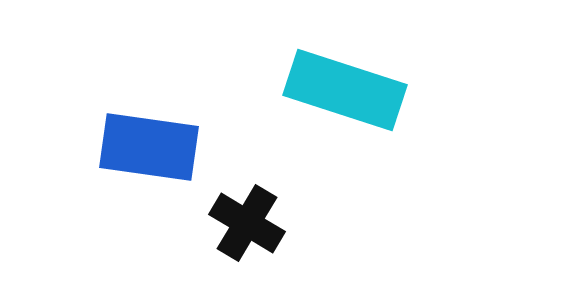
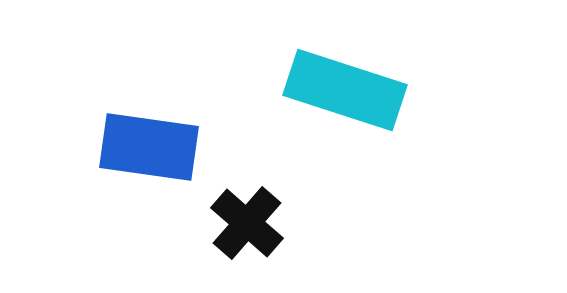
black cross: rotated 10 degrees clockwise
